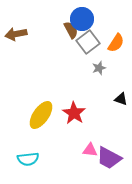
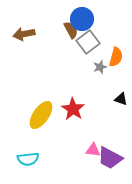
brown arrow: moved 8 px right
orange semicircle: moved 14 px down; rotated 18 degrees counterclockwise
gray star: moved 1 px right, 1 px up
red star: moved 1 px left, 4 px up
pink triangle: moved 3 px right
purple trapezoid: moved 1 px right
